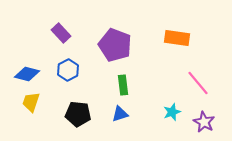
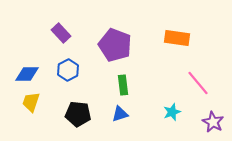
blue diamond: rotated 15 degrees counterclockwise
purple star: moved 9 px right
